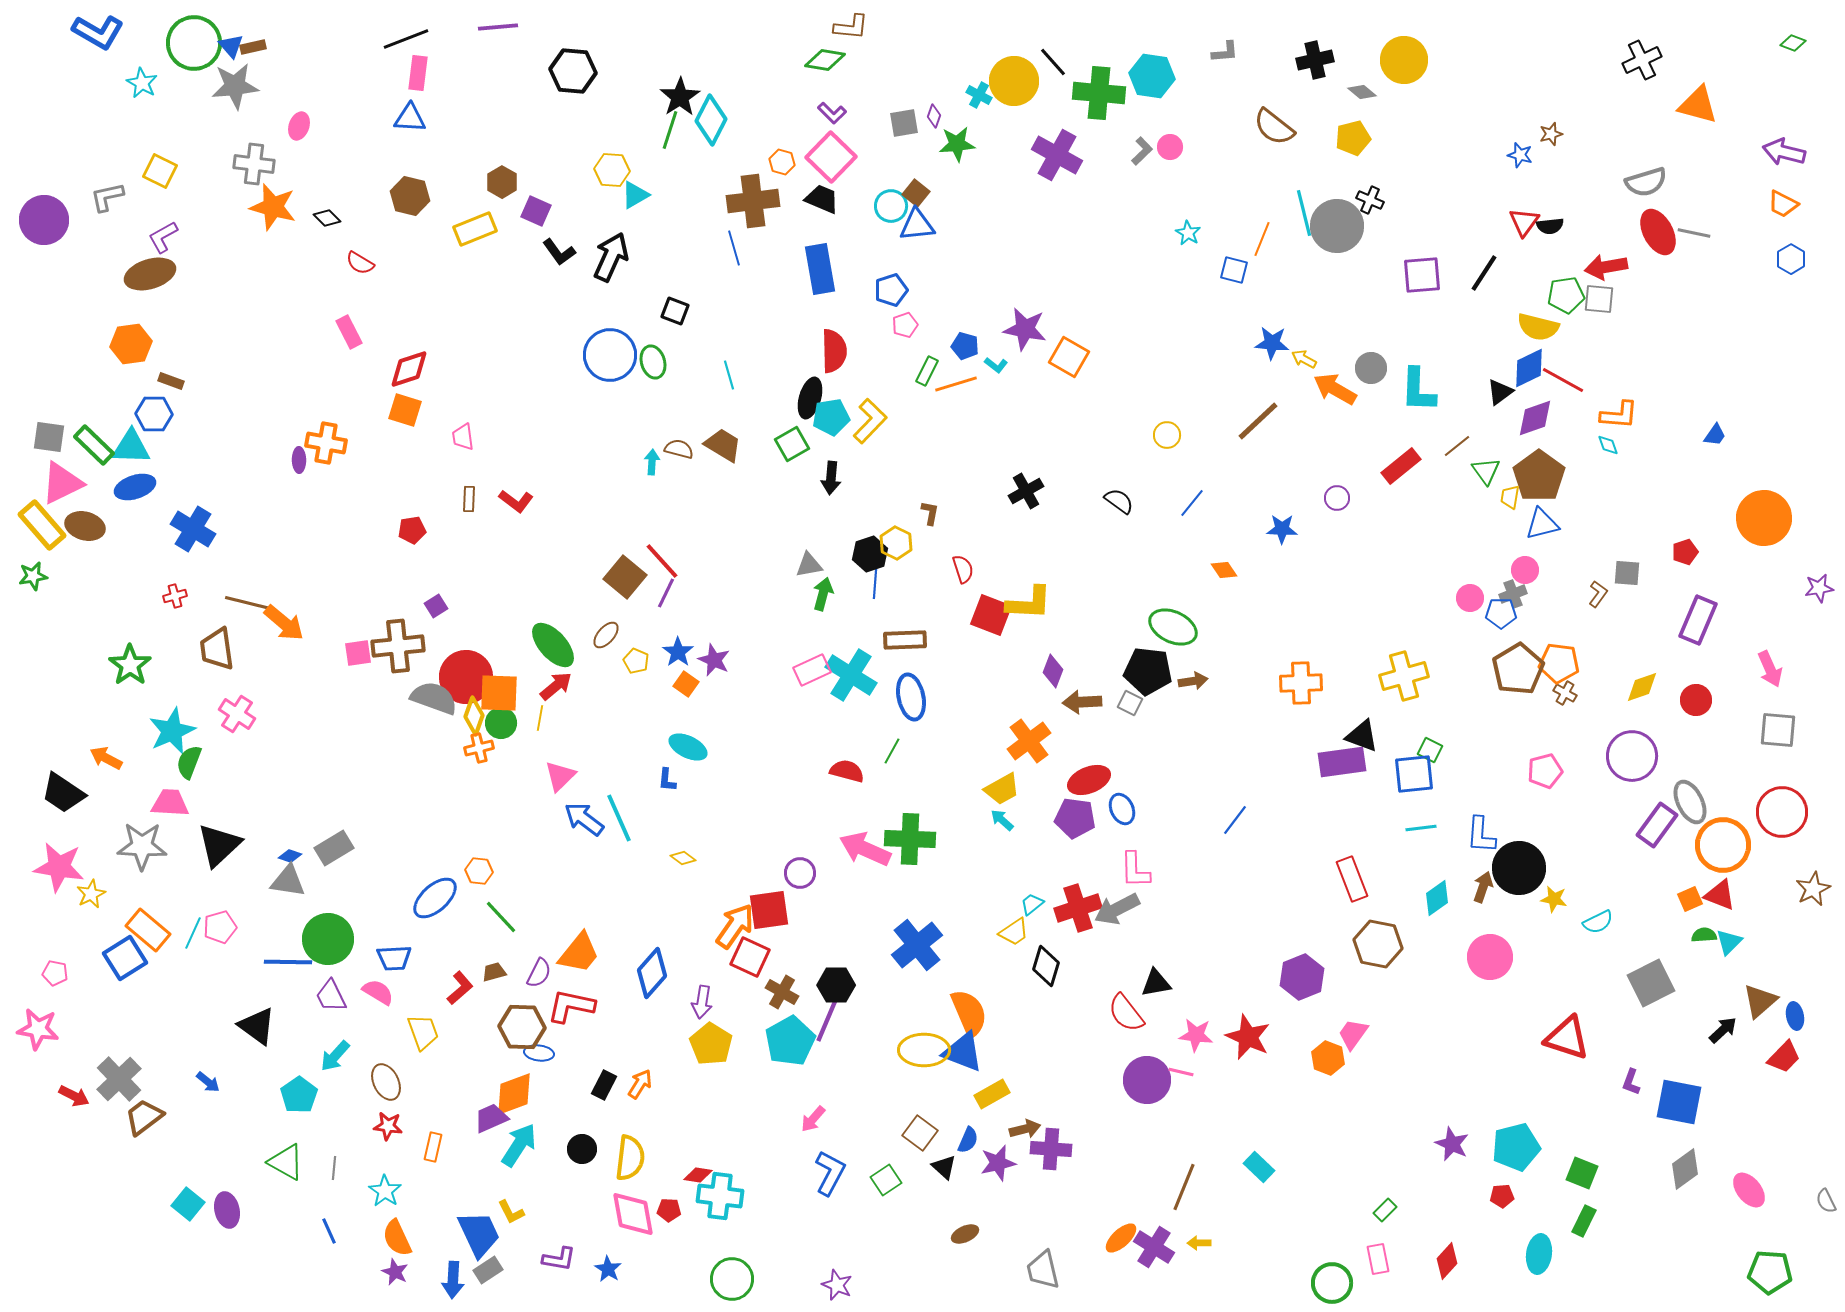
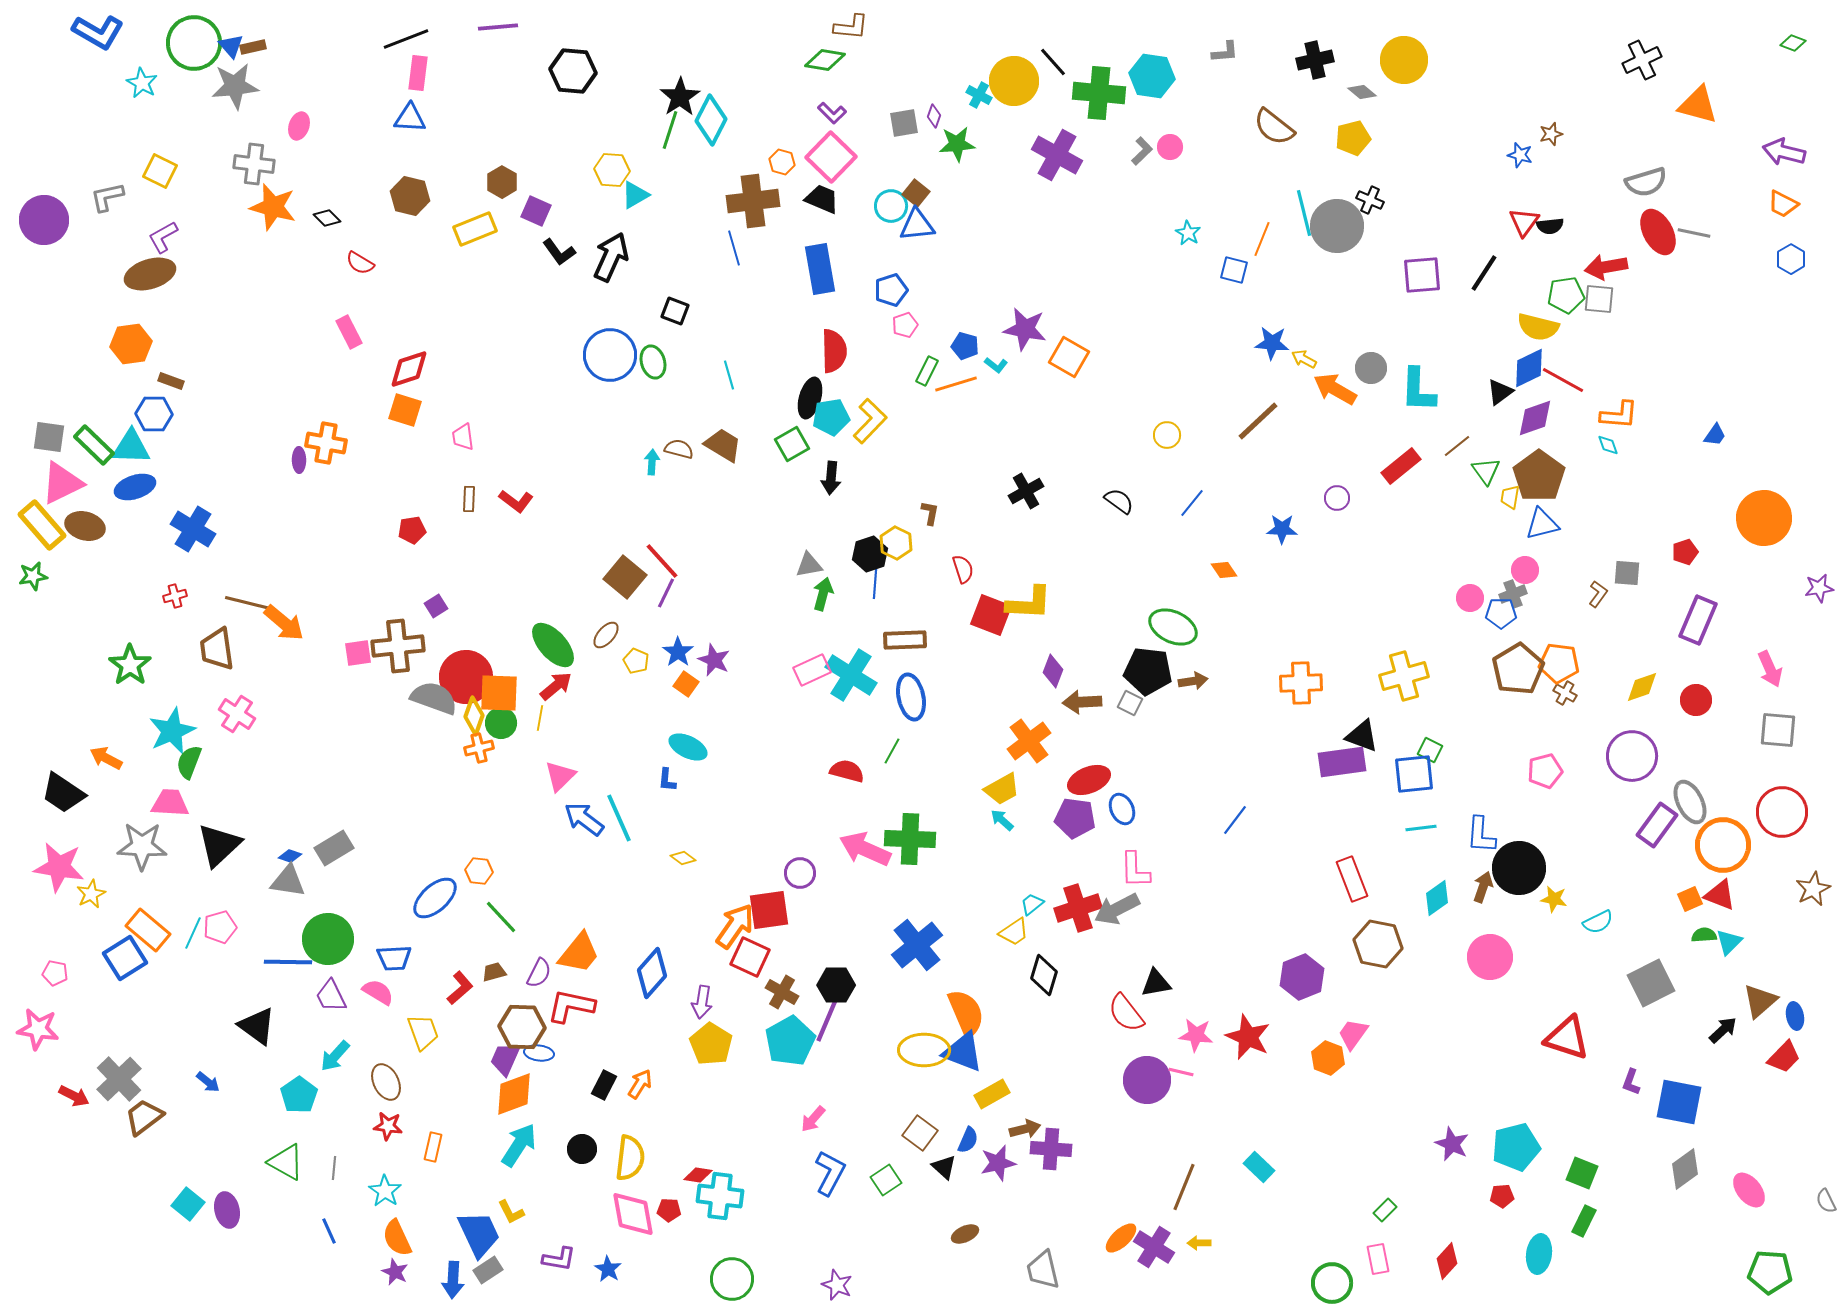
black diamond at (1046, 966): moved 2 px left, 9 px down
orange semicircle at (969, 1013): moved 3 px left
purple trapezoid at (491, 1118): moved 14 px right, 59 px up; rotated 42 degrees counterclockwise
